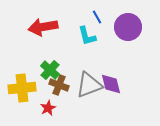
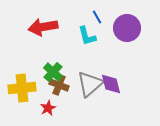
purple circle: moved 1 px left, 1 px down
green cross: moved 3 px right, 2 px down
gray triangle: moved 1 px right, 1 px up; rotated 20 degrees counterclockwise
